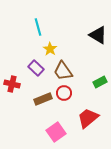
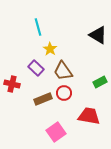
red trapezoid: moved 1 px right, 2 px up; rotated 50 degrees clockwise
